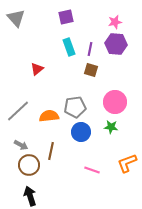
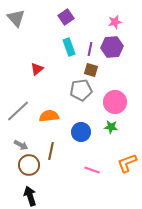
purple square: rotated 21 degrees counterclockwise
purple hexagon: moved 4 px left, 3 px down; rotated 10 degrees counterclockwise
gray pentagon: moved 6 px right, 17 px up
